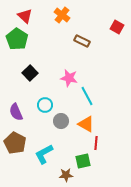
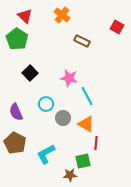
cyan circle: moved 1 px right, 1 px up
gray circle: moved 2 px right, 3 px up
cyan L-shape: moved 2 px right
brown star: moved 4 px right
